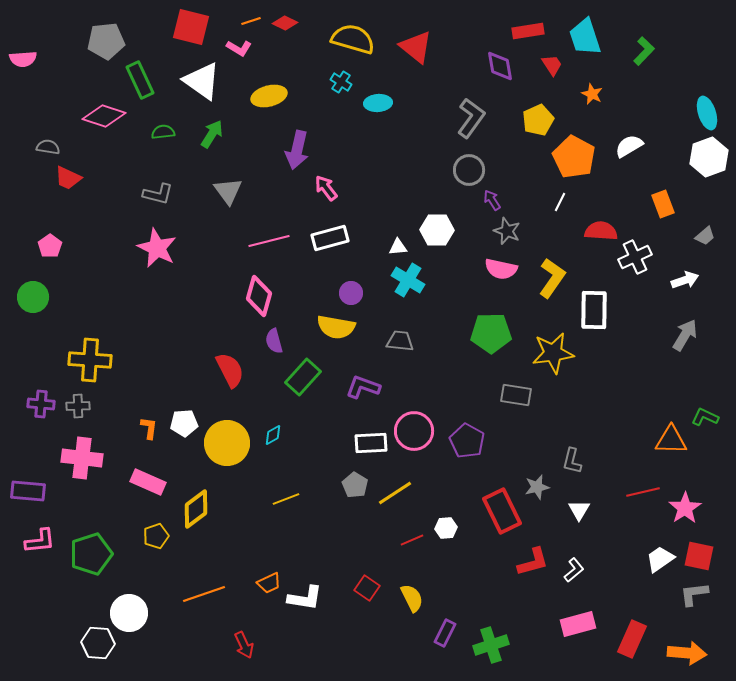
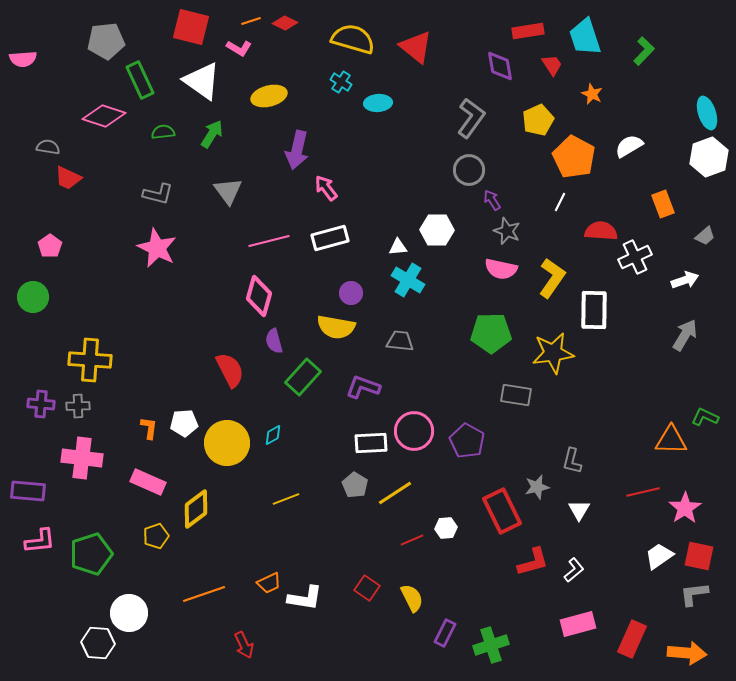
white trapezoid at (660, 559): moved 1 px left, 3 px up
